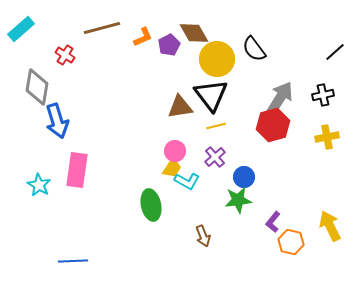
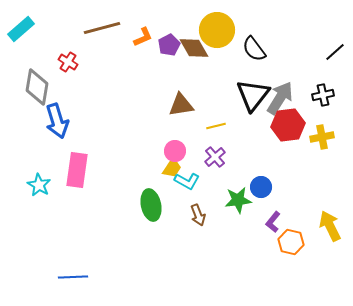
brown diamond: moved 15 px down
red cross: moved 3 px right, 7 px down
yellow circle: moved 29 px up
black triangle: moved 42 px right; rotated 15 degrees clockwise
brown triangle: moved 1 px right, 2 px up
red hexagon: moved 15 px right; rotated 8 degrees clockwise
yellow cross: moved 5 px left
blue circle: moved 17 px right, 10 px down
brown arrow: moved 5 px left, 21 px up
blue line: moved 16 px down
